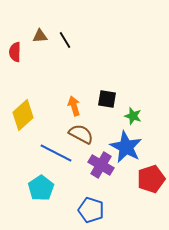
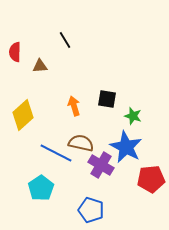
brown triangle: moved 30 px down
brown semicircle: moved 9 px down; rotated 15 degrees counterclockwise
red pentagon: rotated 12 degrees clockwise
